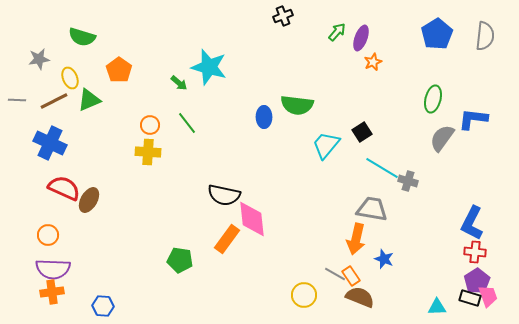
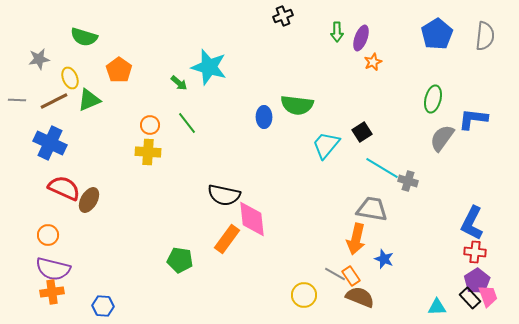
green arrow at (337, 32): rotated 138 degrees clockwise
green semicircle at (82, 37): moved 2 px right
purple semicircle at (53, 269): rotated 12 degrees clockwise
black rectangle at (470, 298): rotated 30 degrees clockwise
